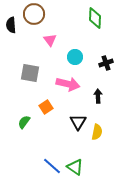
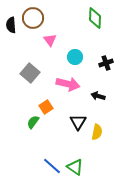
brown circle: moved 1 px left, 4 px down
gray square: rotated 30 degrees clockwise
black arrow: rotated 72 degrees counterclockwise
green semicircle: moved 9 px right
